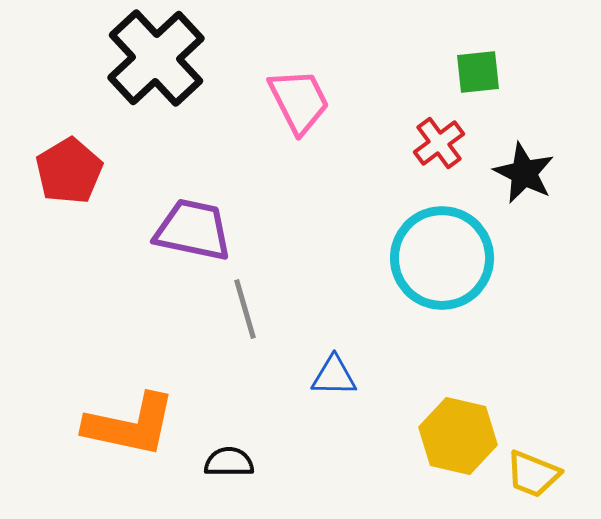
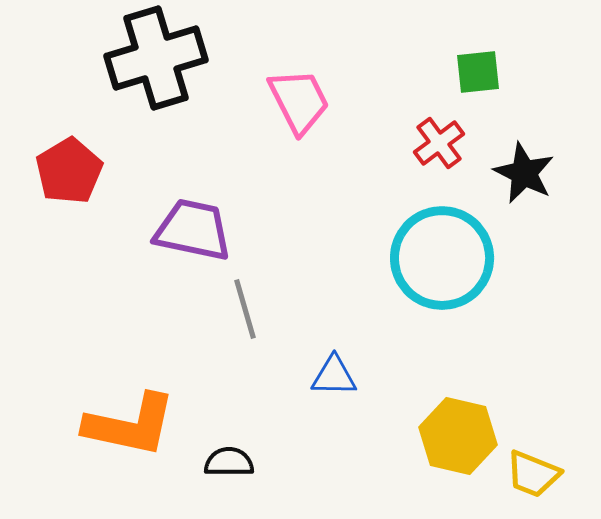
black cross: rotated 26 degrees clockwise
